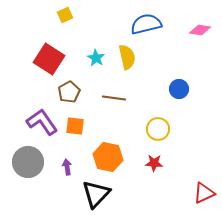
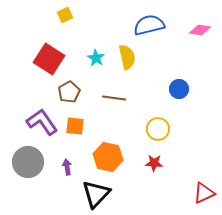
blue semicircle: moved 3 px right, 1 px down
